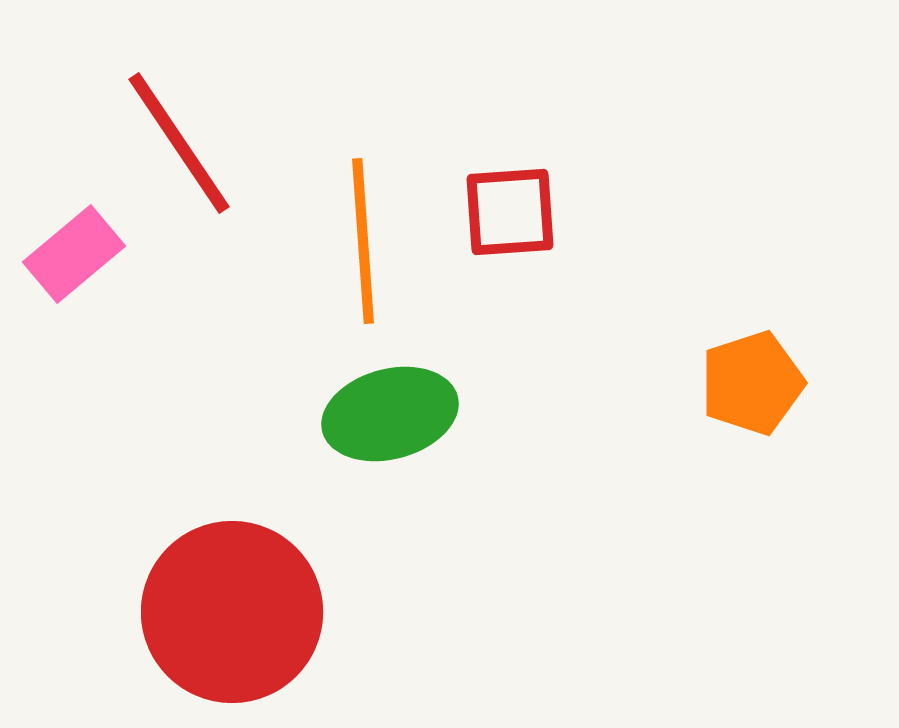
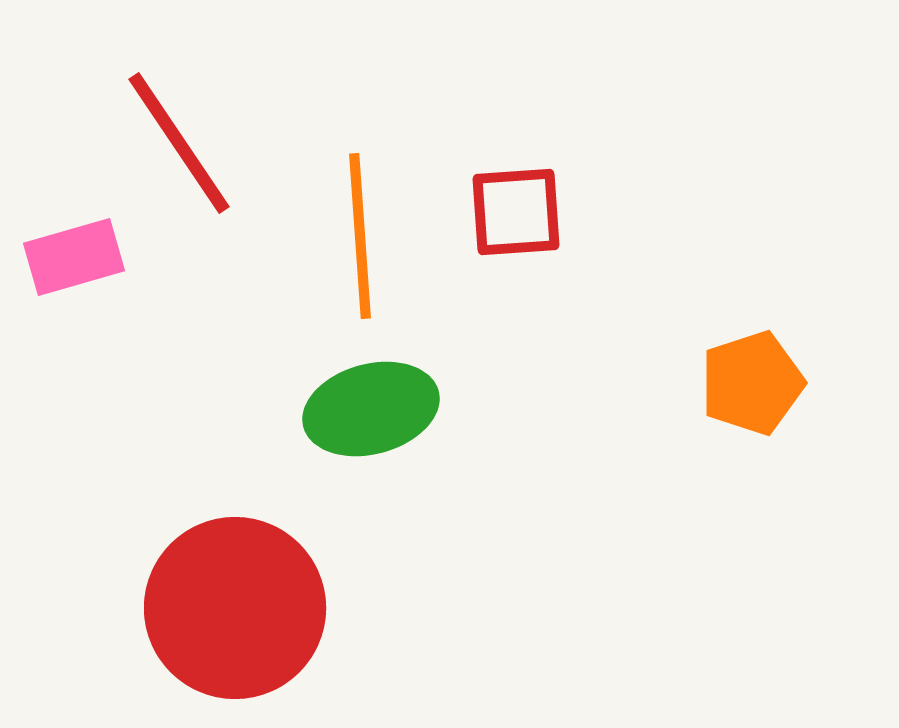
red square: moved 6 px right
orange line: moved 3 px left, 5 px up
pink rectangle: moved 3 px down; rotated 24 degrees clockwise
green ellipse: moved 19 px left, 5 px up
red circle: moved 3 px right, 4 px up
